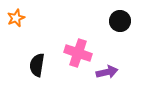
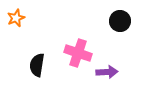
purple arrow: rotated 10 degrees clockwise
